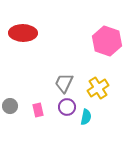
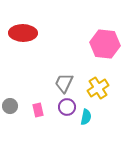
pink hexagon: moved 2 px left, 3 px down; rotated 12 degrees counterclockwise
